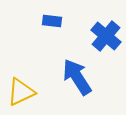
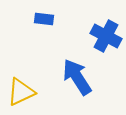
blue rectangle: moved 8 px left, 2 px up
blue cross: rotated 12 degrees counterclockwise
